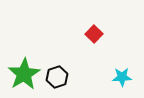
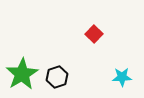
green star: moved 2 px left
